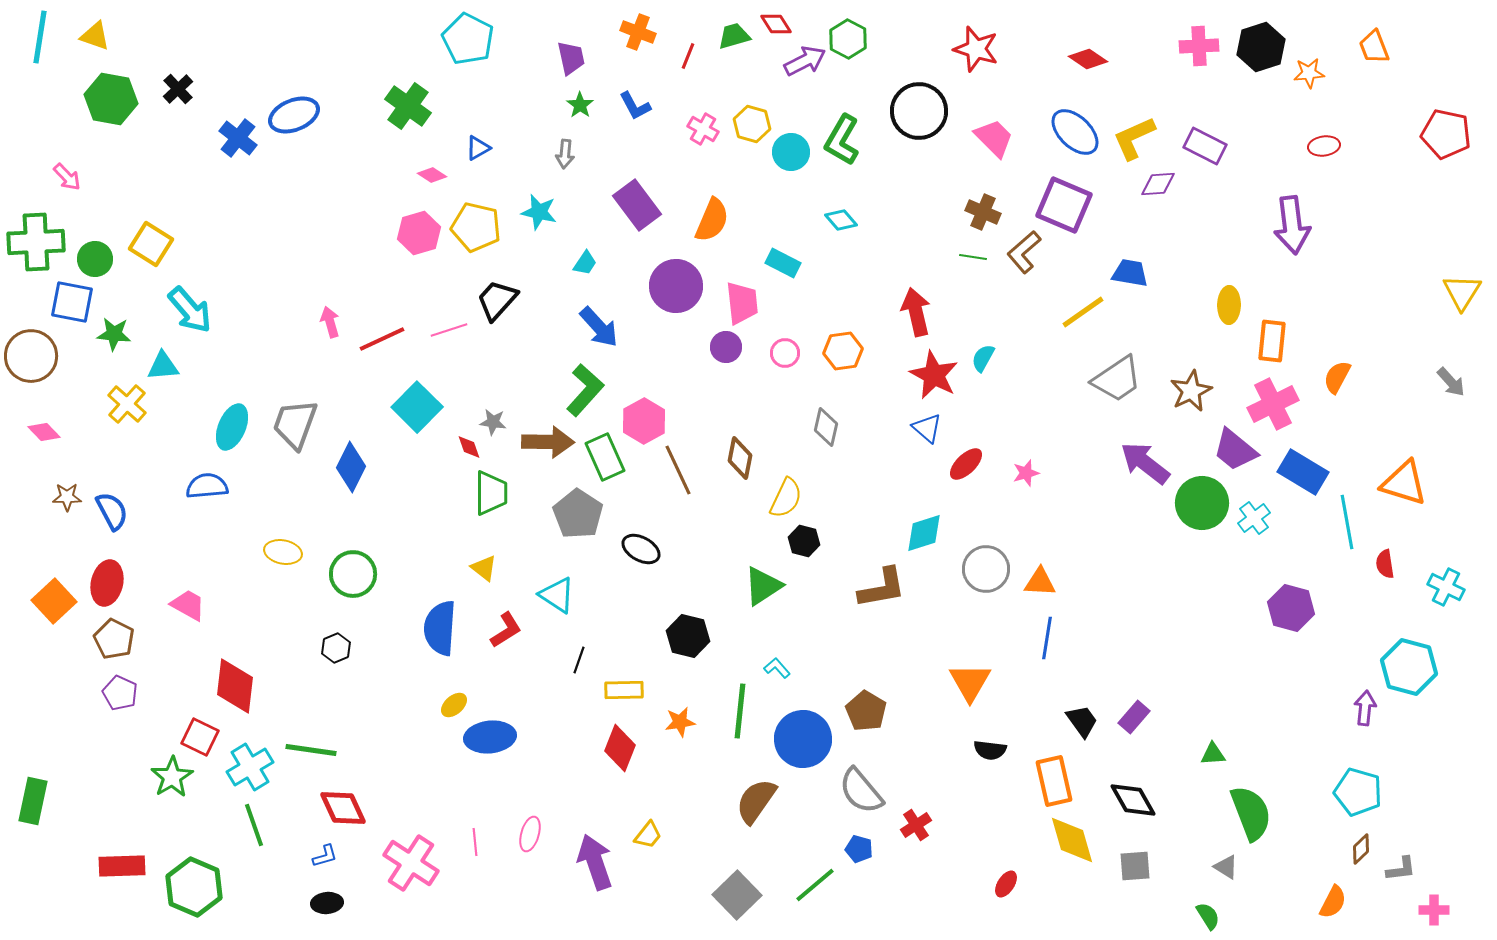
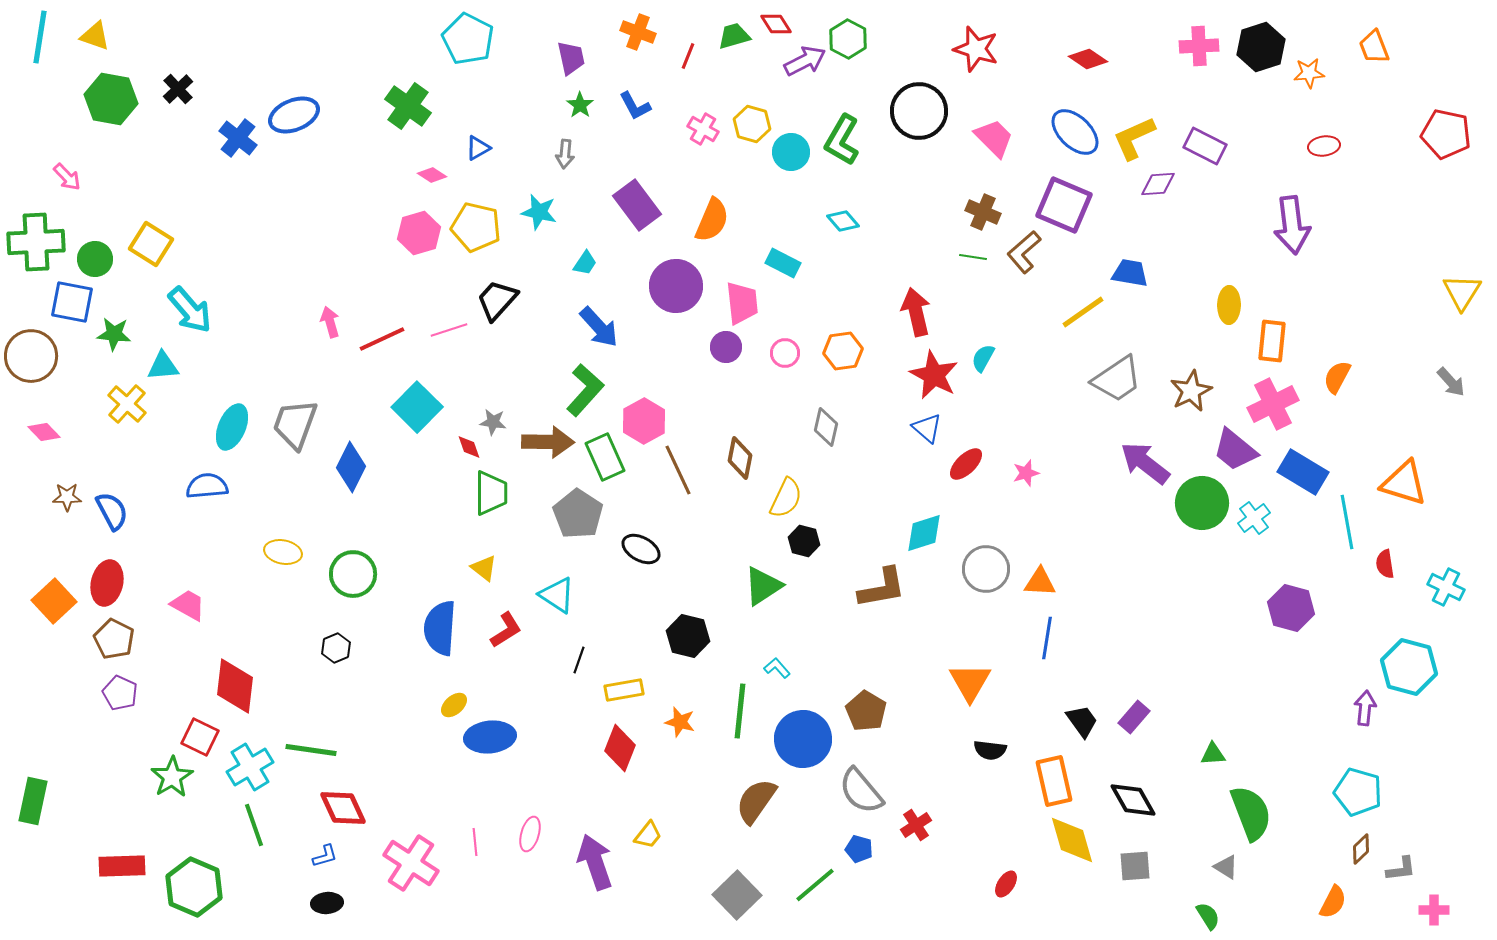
cyan diamond at (841, 220): moved 2 px right, 1 px down
yellow rectangle at (624, 690): rotated 9 degrees counterclockwise
orange star at (680, 722): rotated 24 degrees clockwise
